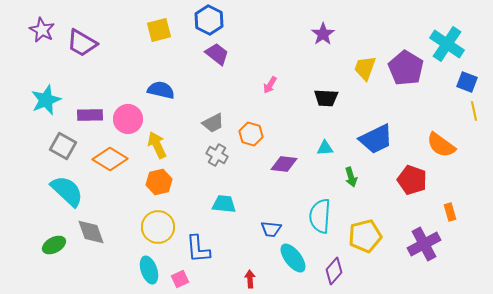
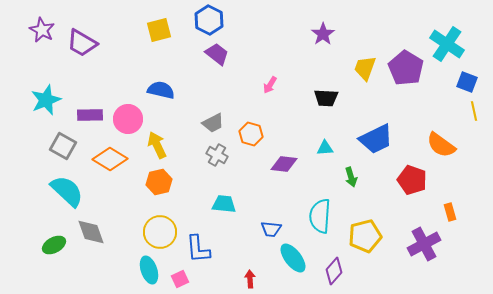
yellow circle at (158, 227): moved 2 px right, 5 px down
